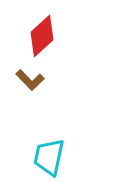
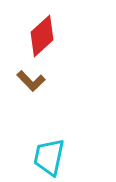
brown L-shape: moved 1 px right, 1 px down
